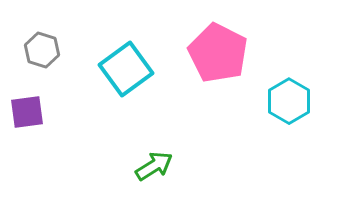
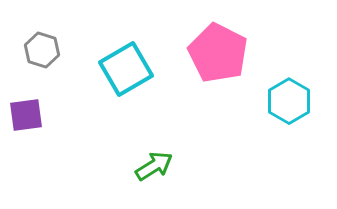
cyan square: rotated 6 degrees clockwise
purple square: moved 1 px left, 3 px down
